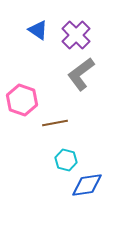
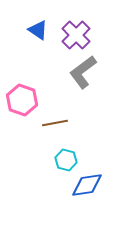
gray L-shape: moved 2 px right, 2 px up
